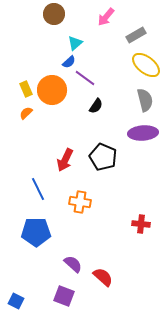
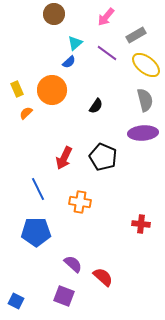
purple line: moved 22 px right, 25 px up
yellow rectangle: moved 9 px left
red arrow: moved 1 px left, 2 px up
